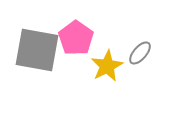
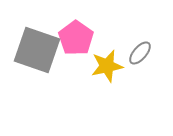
gray square: rotated 9 degrees clockwise
yellow star: rotated 16 degrees clockwise
